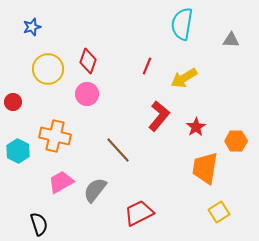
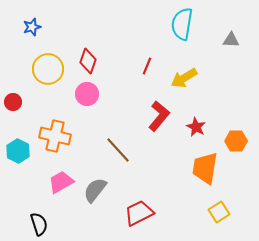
red star: rotated 12 degrees counterclockwise
